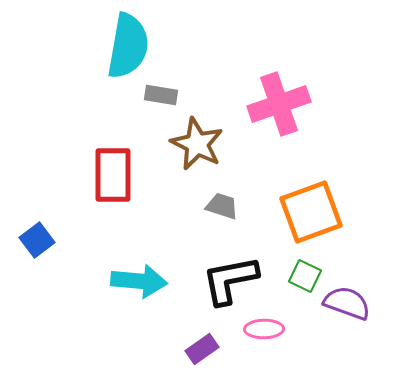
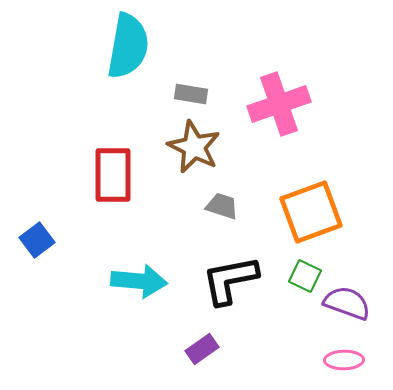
gray rectangle: moved 30 px right, 1 px up
brown star: moved 3 px left, 3 px down
pink ellipse: moved 80 px right, 31 px down
